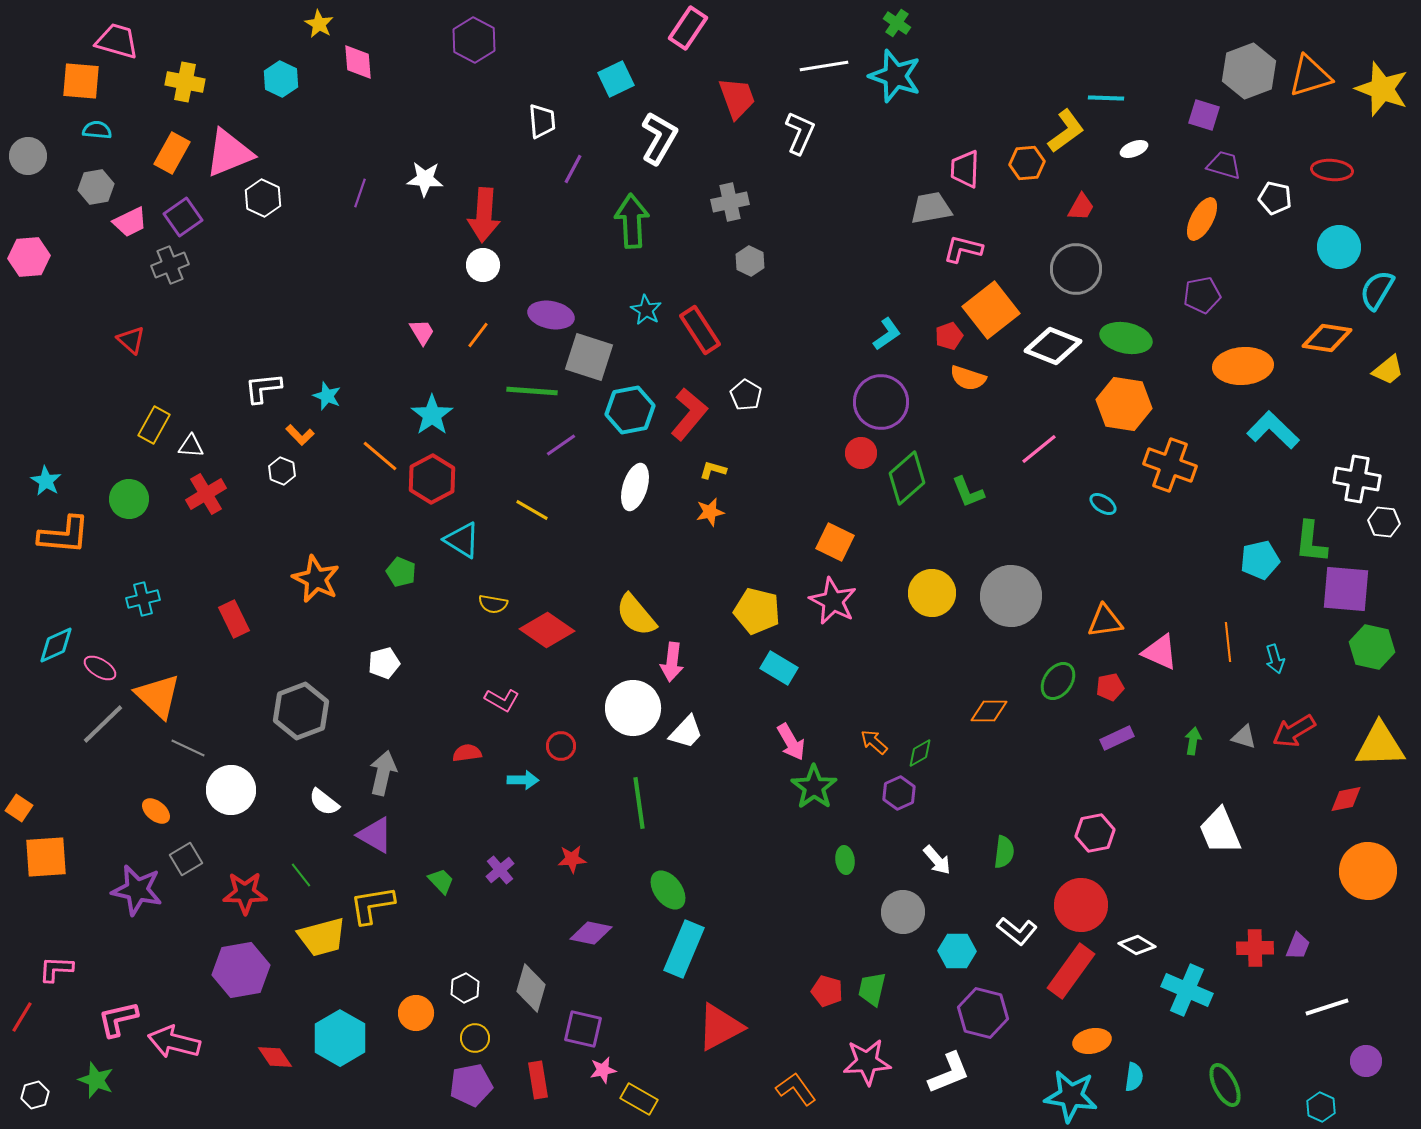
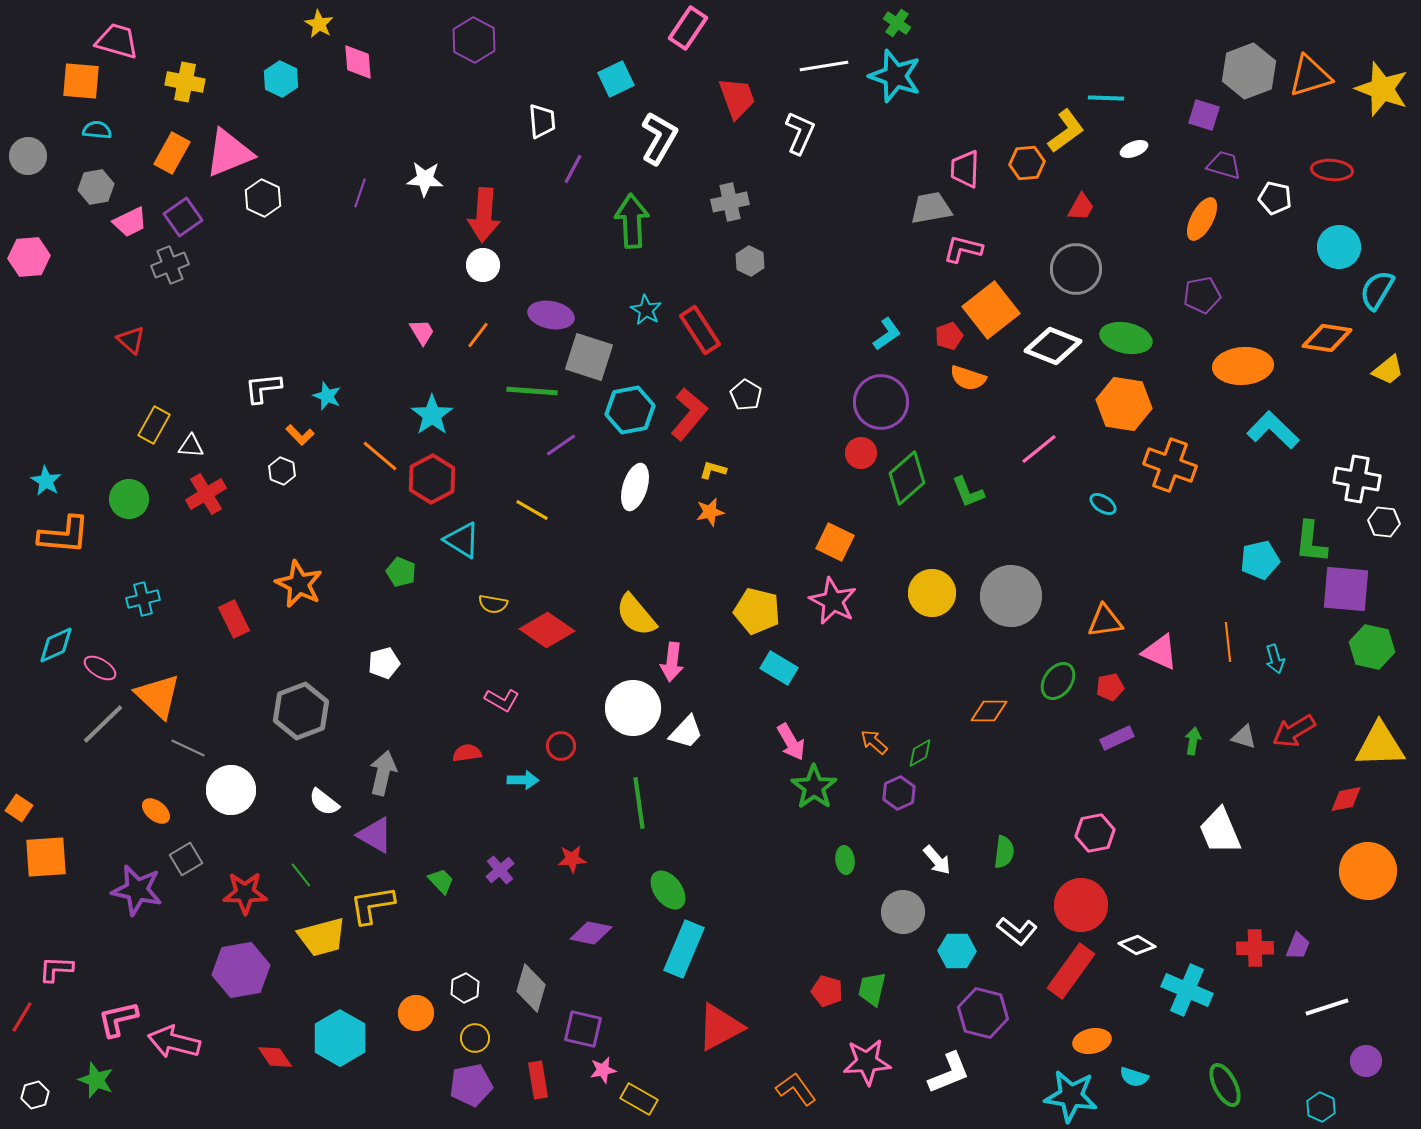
orange star at (316, 579): moved 17 px left, 5 px down
cyan semicircle at (1134, 1077): rotated 100 degrees clockwise
